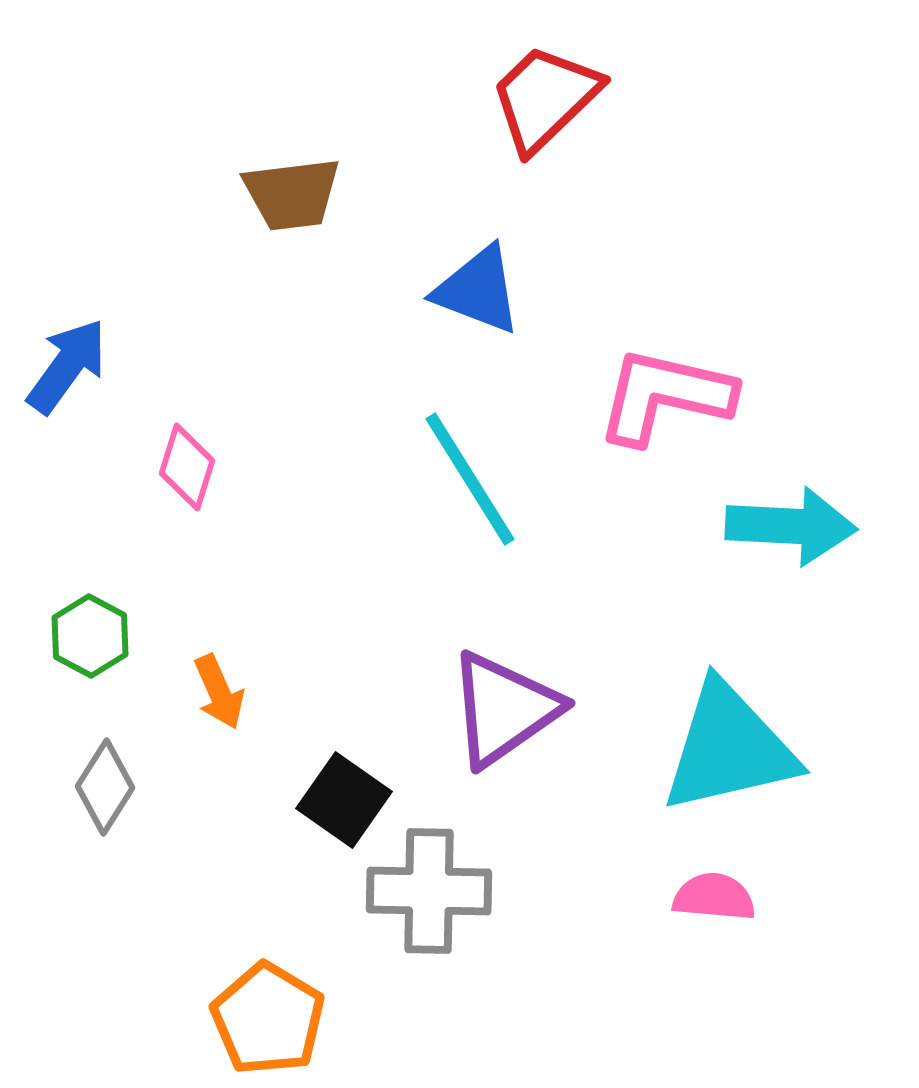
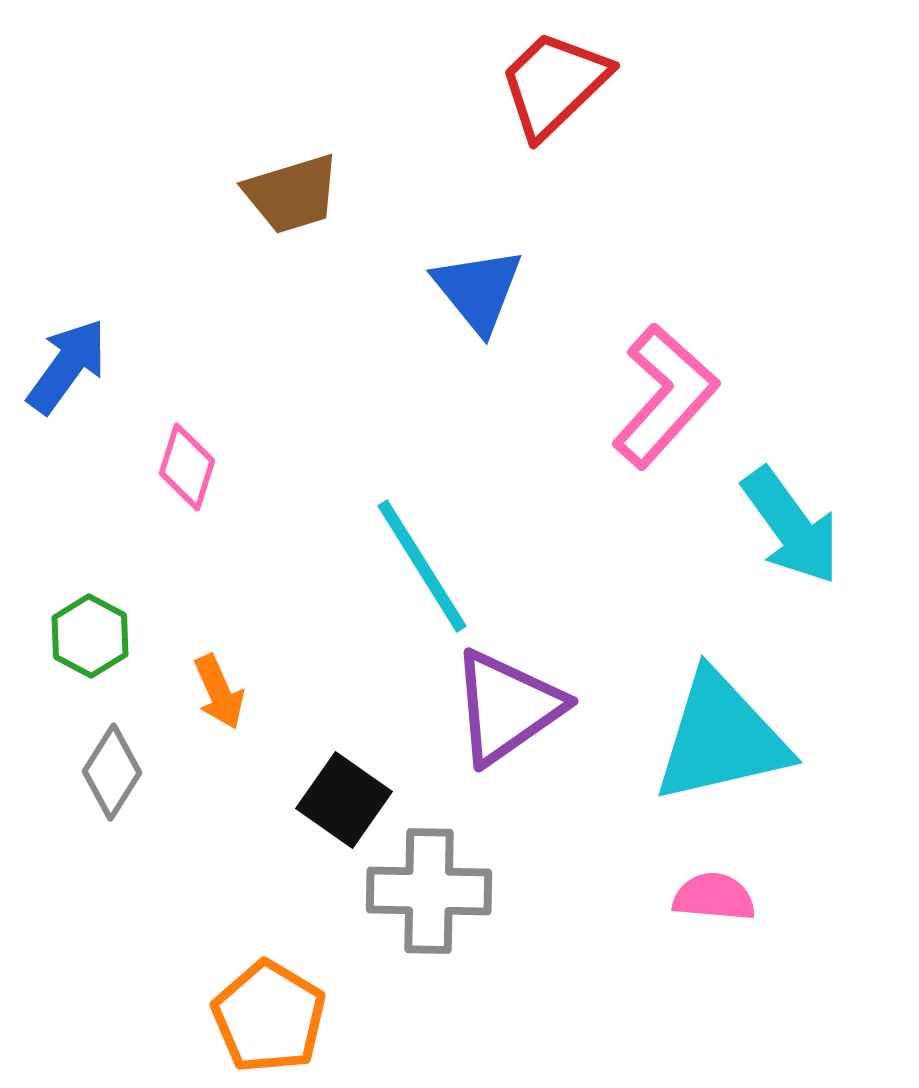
red trapezoid: moved 9 px right, 14 px up
brown trapezoid: rotated 10 degrees counterclockwise
blue triangle: rotated 30 degrees clockwise
pink L-shape: rotated 119 degrees clockwise
cyan line: moved 48 px left, 87 px down
cyan arrow: rotated 51 degrees clockwise
purple triangle: moved 3 px right, 2 px up
cyan triangle: moved 8 px left, 10 px up
gray diamond: moved 7 px right, 15 px up
orange pentagon: moved 1 px right, 2 px up
